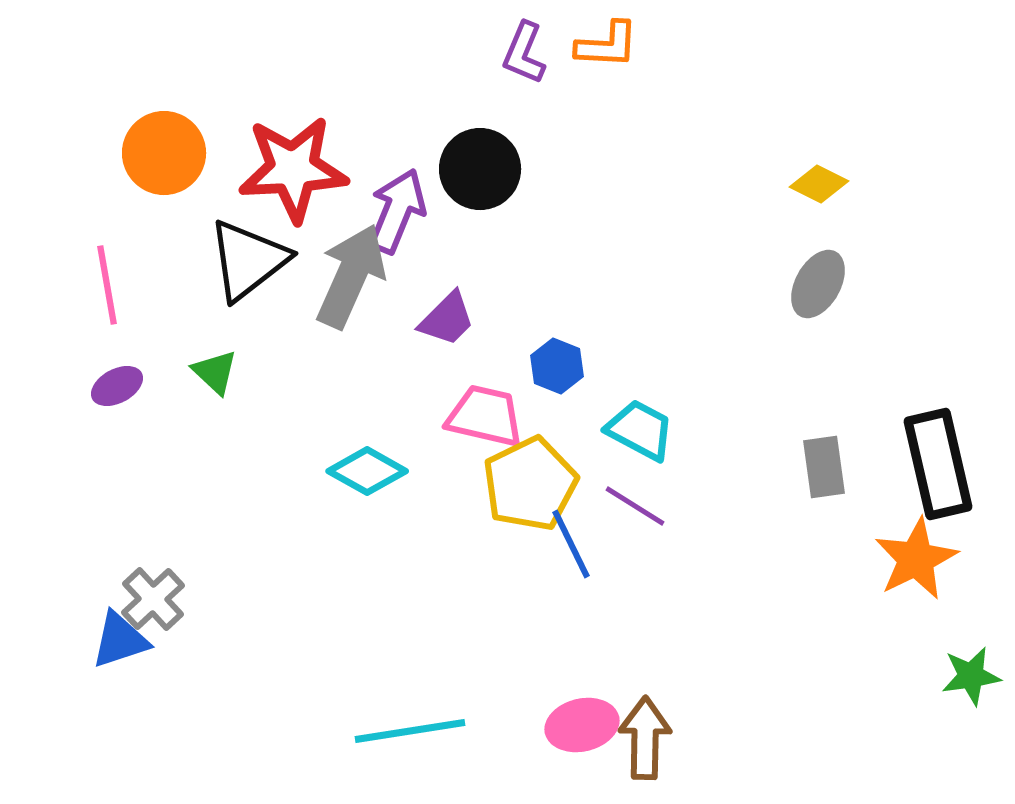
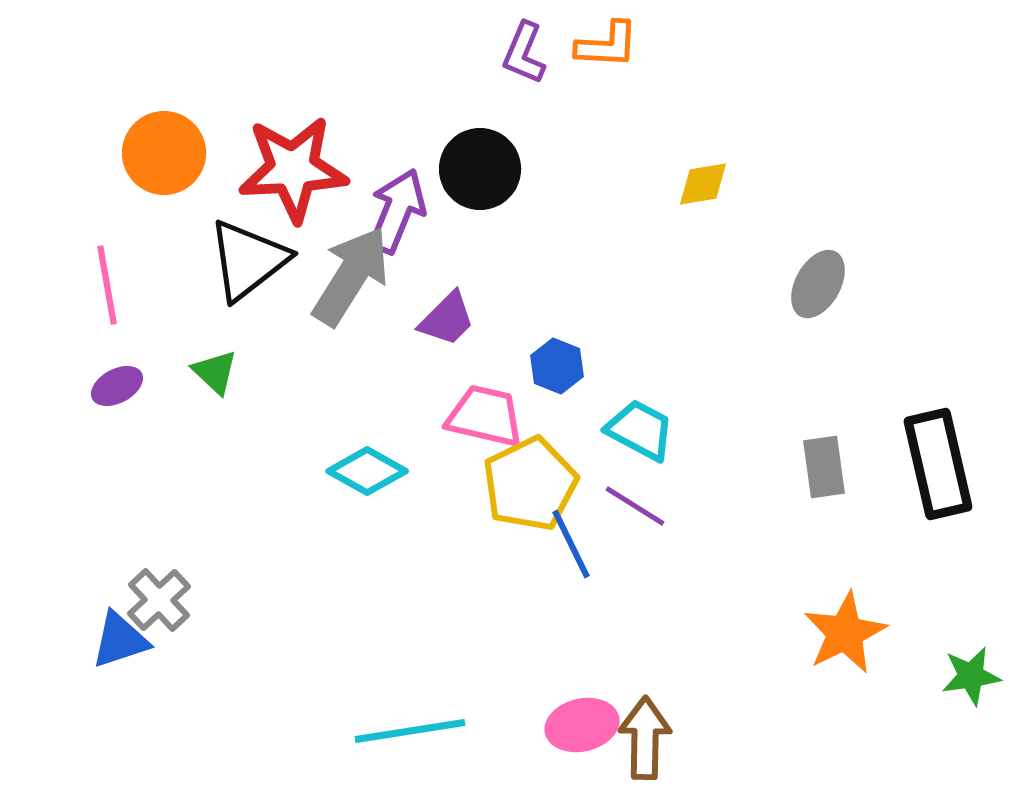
yellow diamond: moved 116 px left; rotated 36 degrees counterclockwise
gray arrow: rotated 8 degrees clockwise
orange star: moved 71 px left, 74 px down
gray cross: moved 6 px right, 1 px down
